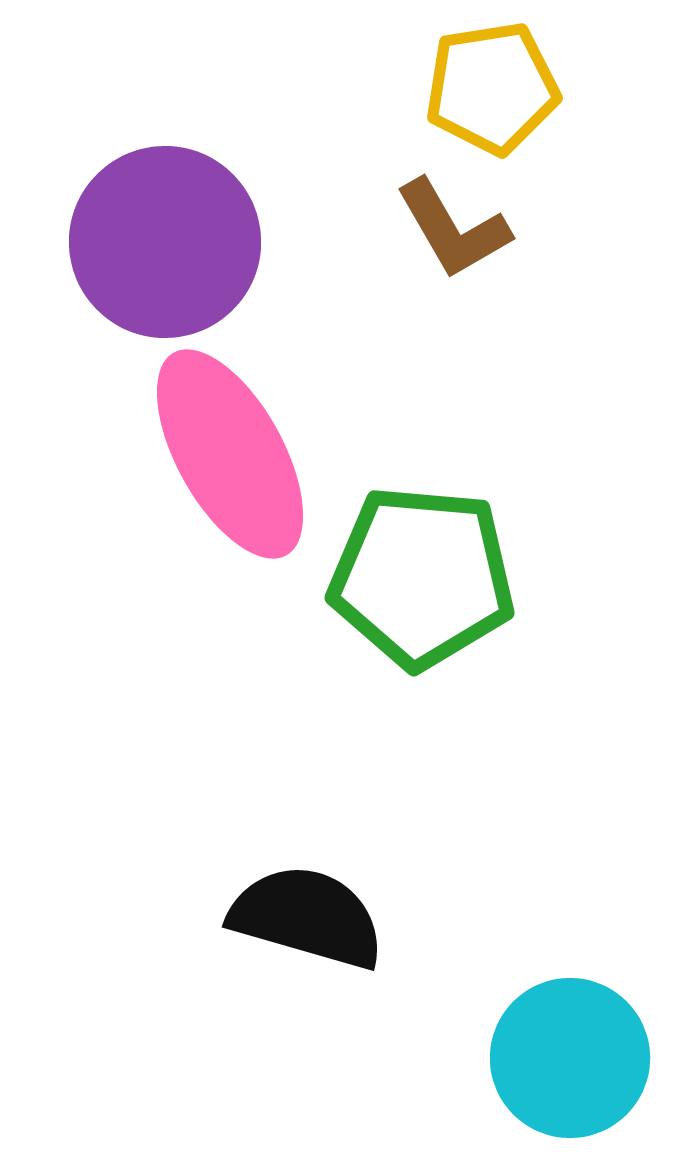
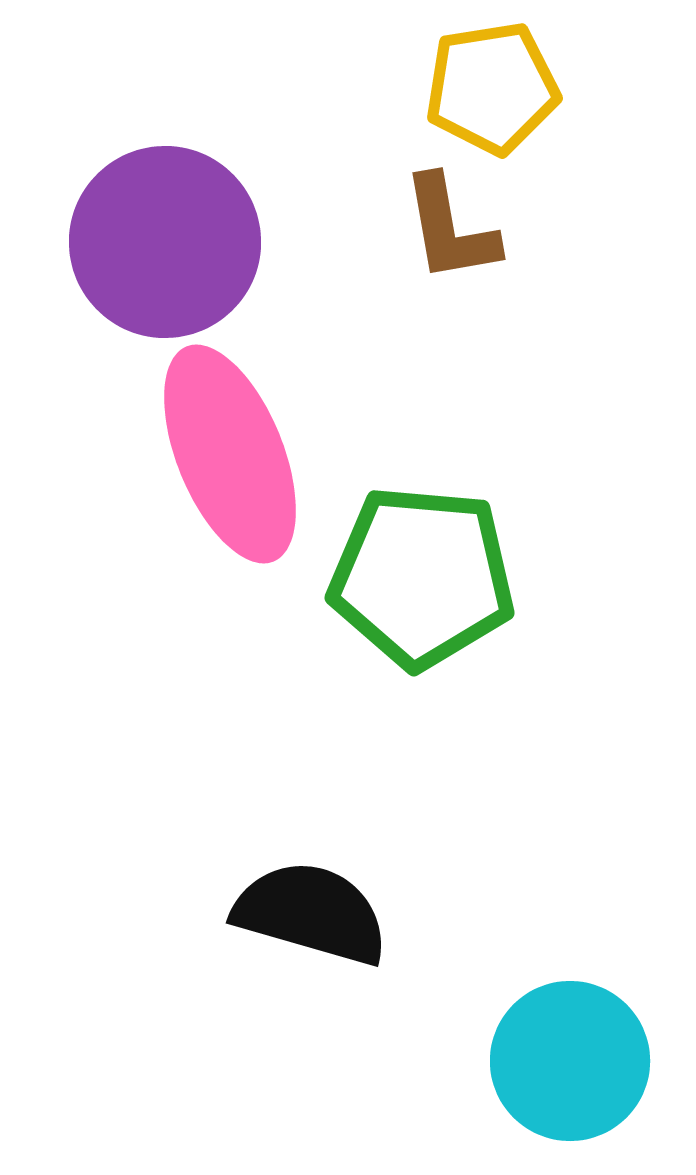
brown L-shape: moved 3 px left; rotated 20 degrees clockwise
pink ellipse: rotated 7 degrees clockwise
black semicircle: moved 4 px right, 4 px up
cyan circle: moved 3 px down
